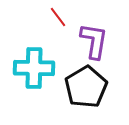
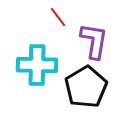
cyan cross: moved 3 px right, 3 px up
